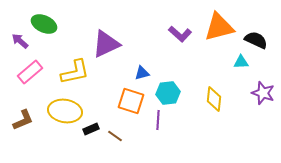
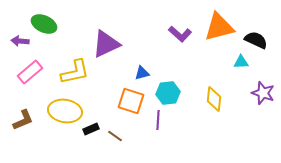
purple arrow: rotated 36 degrees counterclockwise
